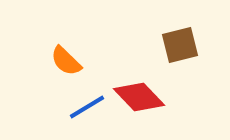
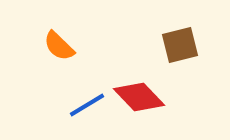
orange semicircle: moved 7 px left, 15 px up
blue line: moved 2 px up
